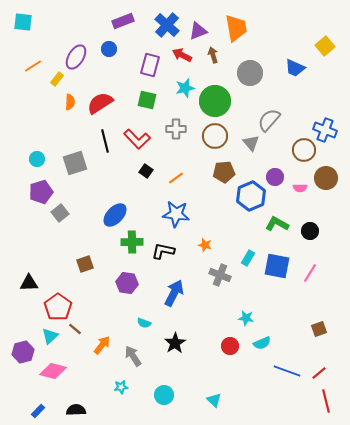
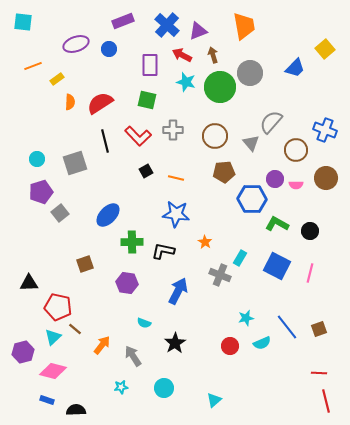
orange trapezoid at (236, 28): moved 8 px right, 2 px up
yellow square at (325, 46): moved 3 px down
purple ellipse at (76, 57): moved 13 px up; rotated 40 degrees clockwise
purple rectangle at (150, 65): rotated 15 degrees counterclockwise
orange line at (33, 66): rotated 12 degrees clockwise
blue trapezoid at (295, 68): rotated 70 degrees counterclockwise
yellow rectangle at (57, 79): rotated 16 degrees clockwise
cyan star at (185, 88): moved 1 px right, 6 px up; rotated 30 degrees clockwise
green circle at (215, 101): moved 5 px right, 14 px up
gray semicircle at (269, 120): moved 2 px right, 2 px down
gray cross at (176, 129): moved 3 px left, 1 px down
red L-shape at (137, 139): moved 1 px right, 3 px up
brown circle at (304, 150): moved 8 px left
black square at (146, 171): rotated 24 degrees clockwise
purple circle at (275, 177): moved 2 px down
orange line at (176, 178): rotated 49 degrees clockwise
pink semicircle at (300, 188): moved 4 px left, 3 px up
blue hexagon at (251, 196): moved 1 px right, 3 px down; rotated 24 degrees clockwise
blue ellipse at (115, 215): moved 7 px left
orange star at (205, 245): moved 3 px up; rotated 16 degrees clockwise
cyan rectangle at (248, 258): moved 8 px left
blue square at (277, 266): rotated 16 degrees clockwise
pink line at (310, 273): rotated 18 degrees counterclockwise
blue arrow at (174, 293): moved 4 px right, 2 px up
red pentagon at (58, 307): rotated 24 degrees counterclockwise
cyan star at (246, 318): rotated 21 degrees counterclockwise
cyan triangle at (50, 336): moved 3 px right, 1 px down
blue line at (287, 371): moved 44 px up; rotated 32 degrees clockwise
red line at (319, 373): rotated 42 degrees clockwise
cyan circle at (164, 395): moved 7 px up
cyan triangle at (214, 400): rotated 35 degrees clockwise
blue rectangle at (38, 411): moved 9 px right, 11 px up; rotated 64 degrees clockwise
